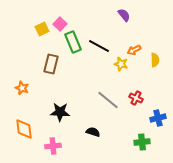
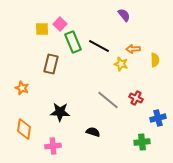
yellow square: rotated 24 degrees clockwise
orange arrow: moved 1 px left, 1 px up; rotated 24 degrees clockwise
orange diamond: rotated 15 degrees clockwise
